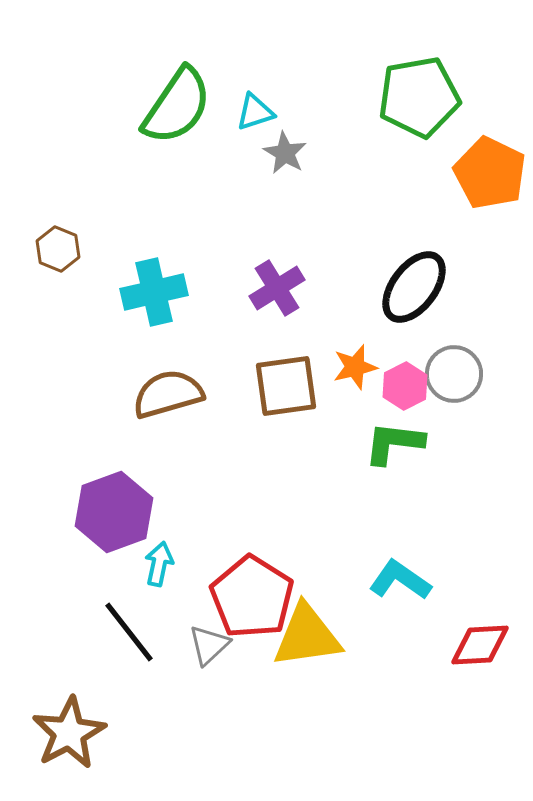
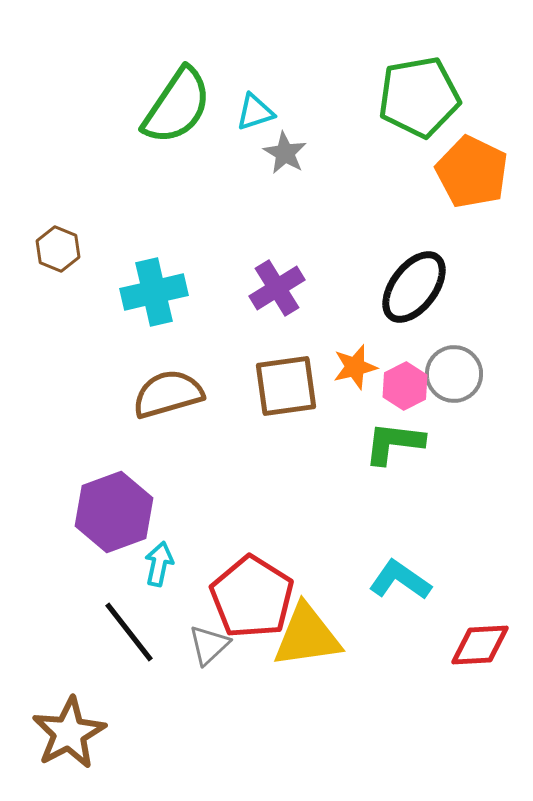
orange pentagon: moved 18 px left, 1 px up
